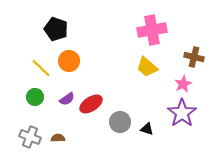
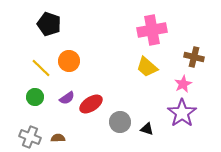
black pentagon: moved 7 px left, 5 px up
purple semicircle: moved 1 px up
